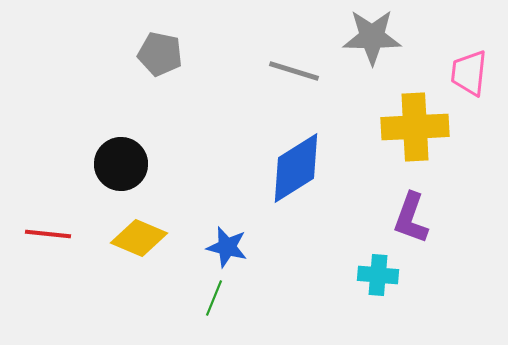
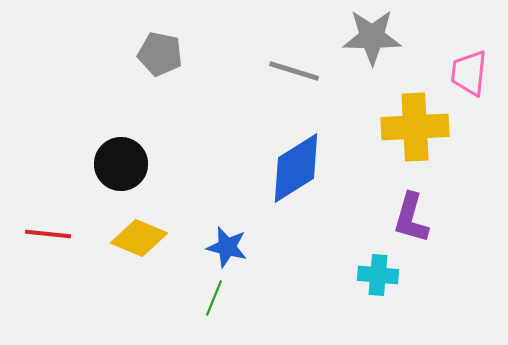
purple L-shape: rotated 4 degrees counterclockwise
